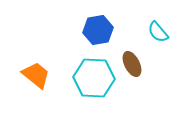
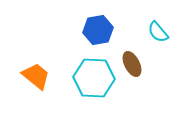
orange trapezoid: moved 1 px down
